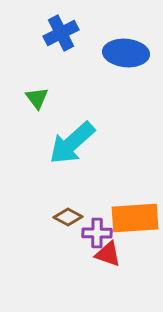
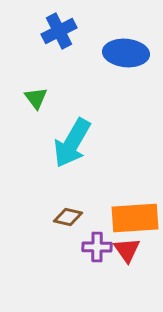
blue cross: moved 2 px left, 2 px up
green triangle: moved 1 px left
cyan arrow: rotated 18 degrees counterclockwise
brown diamond: rotated 16 degrees counterclockwise
purple cross: moved 14 px down
red triangle: moved 19 px right, 4 px up; rotated 36 degrees clockwise
